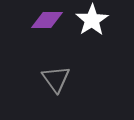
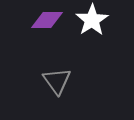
gray triangle: moved 1 px right, 2 px down
